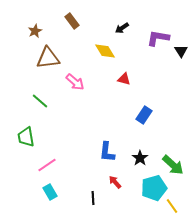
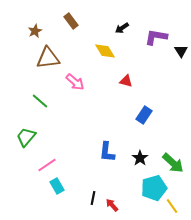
brown rectangle: moved 1 px left
purple L-shape: moved 2 px left, 1 px up
red triangle: moved 2 px right, 2 px down
green trapezoid: rotated 50 degrees clockwise
green arrow: moved 2 px up
red arrow: moved 3 px left, 23 px down
cyan rectangle: moved 7 px right, 6 px up
black line: rotated 16 degrees clockwise
